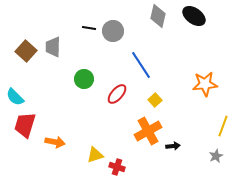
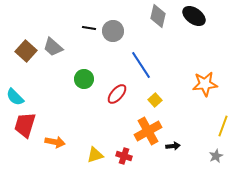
gray trapezoid: rotated 50 degrees counterclockwise
red cross: moved 7 px right, 11 px up
